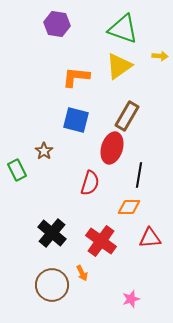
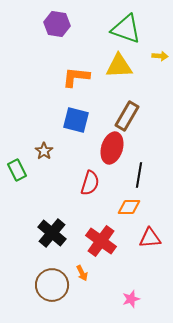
green triangle: moved 3 px right
yellow triangle: rotated 32 degrees clockwise
